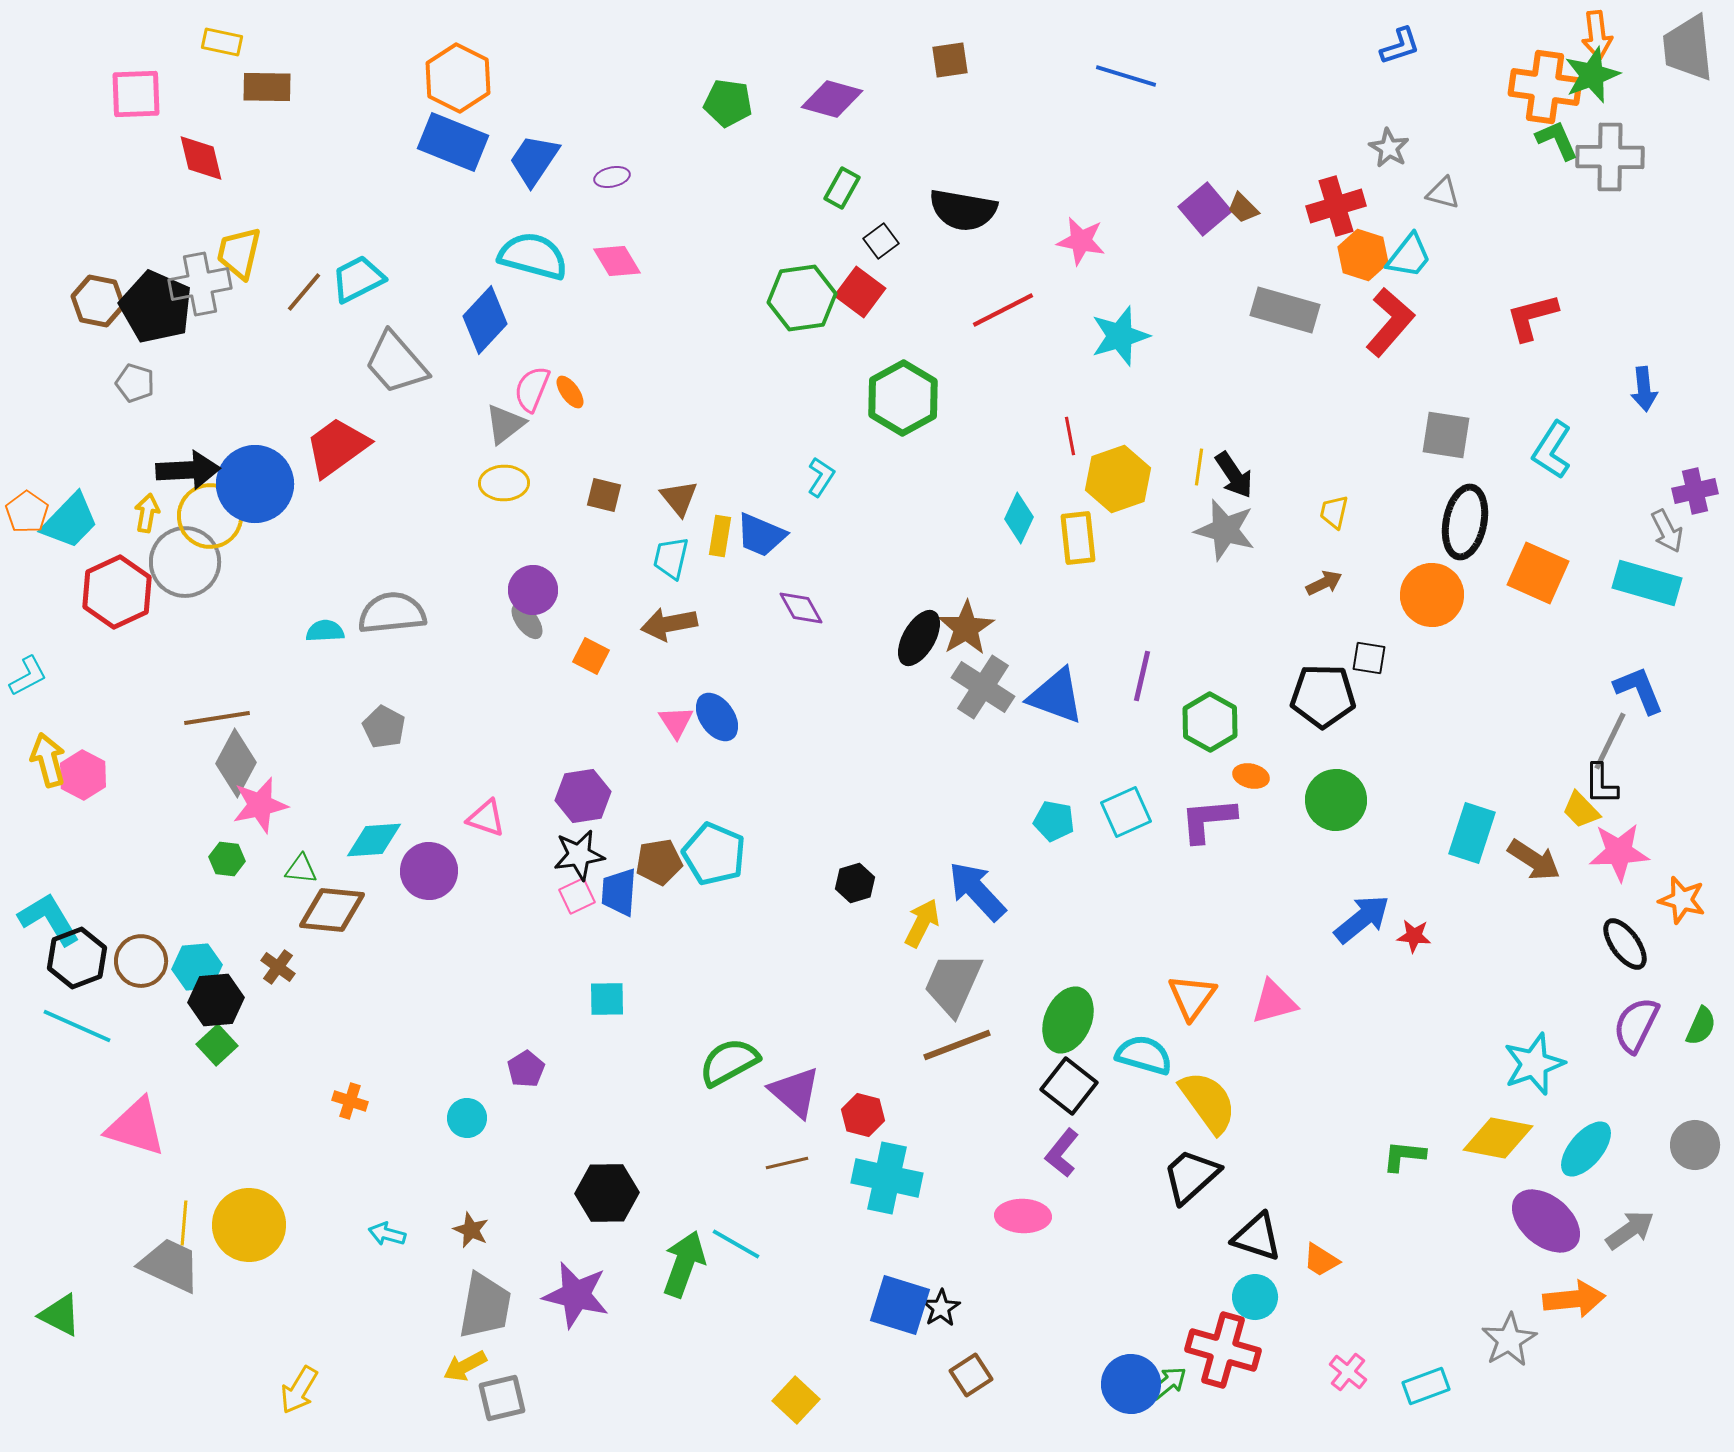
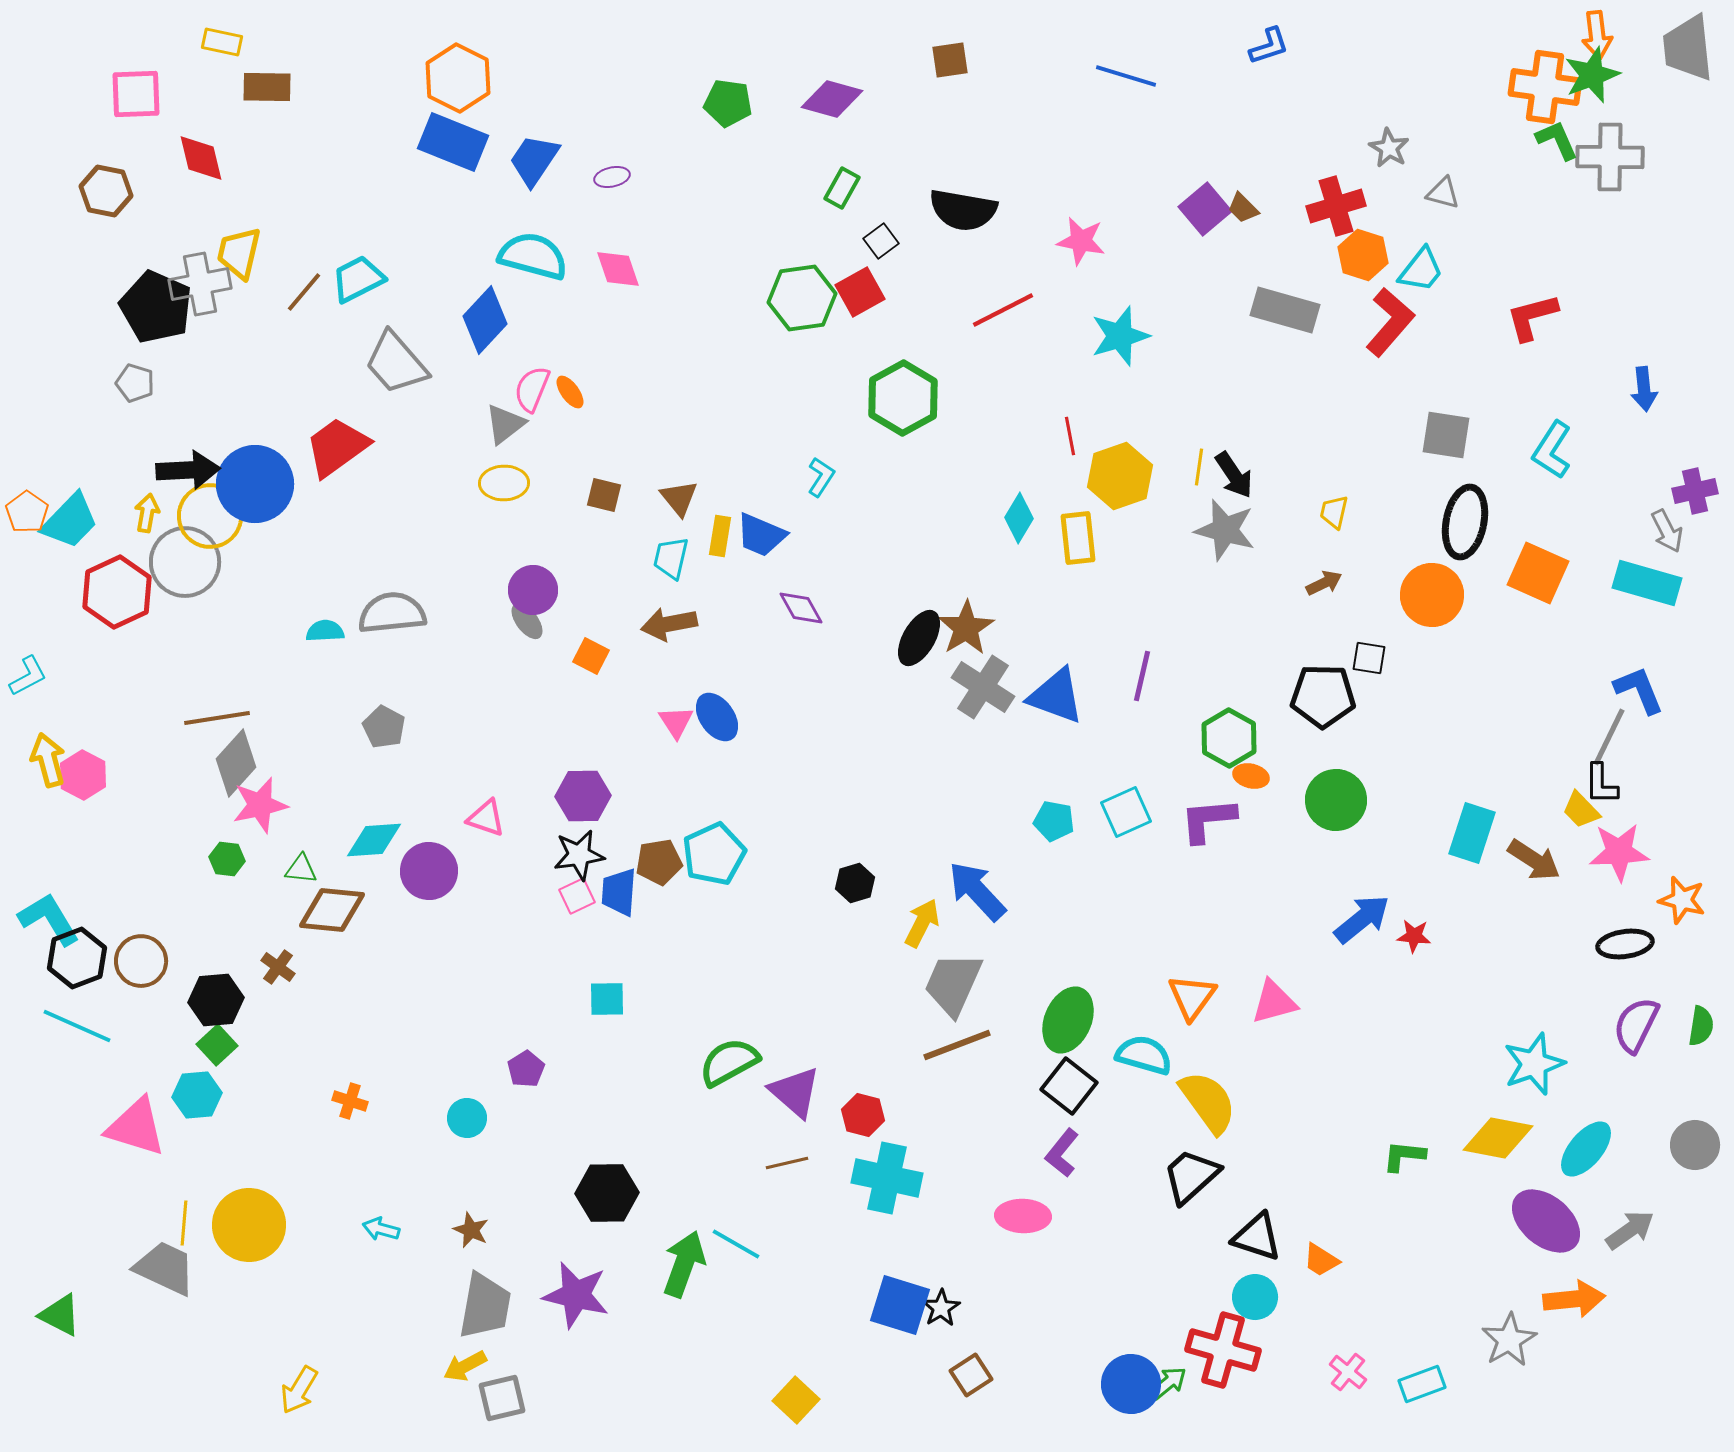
blue L-shape at (1400, 46): moved 131 px left
cyan trapezoid at (1409, 256): moved 12 px right, 14 px down
pink diamond at (617, 261): moved 1 px right, 8 px down; rotated 12 degrees clockwise
red square at (860, 292): rotated 24 degrees clockwise
brown hexagon at (98, 301): moved 8 px right, 110 px up
yellow hexagon at (1118, 479): moved 2 px right, 3 px up
cyan diamond at (1019, 518): rotated 6 degrees clockwise
green hexagon at (1210, 722): moved 19 px right, 16 px down
gray line at (1610, 741): moved 1 px left, 4 px up
gray diamond at (236, 763): rotated 14 degrees clockwise
purple hexagon at (583, 796): rotated 8 degrees clockwise
cyan pentagon at (714, 854): rotated 24 degrees clockwise
black ellipse at (1625, 944): rotated 62 degrees counterclockwise
cyan hexagon at (197, 967): moved 128 px down
green semicircle at (1701, 1026): rotated 15 degrees counterclockwise
cyan arrow at (387, 1234): moved 6 px left, 5 px up
gray trapezoid at (170, 1265): moved 5 px left, 3 px down
cyan rectangle at (1426, 1386): moved 4 px left, 2 px up
